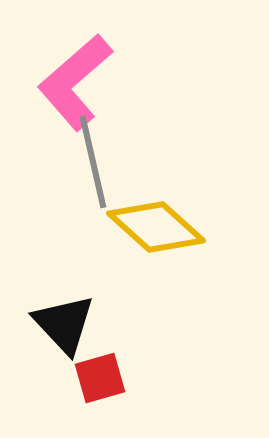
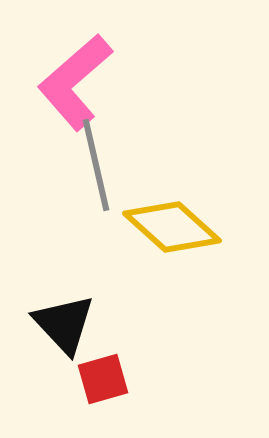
gray line: moved 3 px right, 3 px down
yellow diamond: moved 16 px right
red square: moved 3 px right, 1 px down
